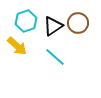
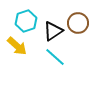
black triangle: moved 5 px down
